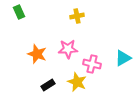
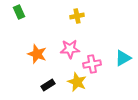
pink star: moved 2 px right
pink cross: rotated 24 degrees counterclockwise
